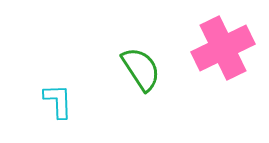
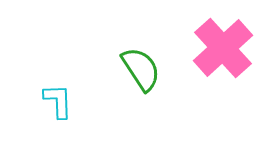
pink cross: rotated 16 degrees counterclockwise
